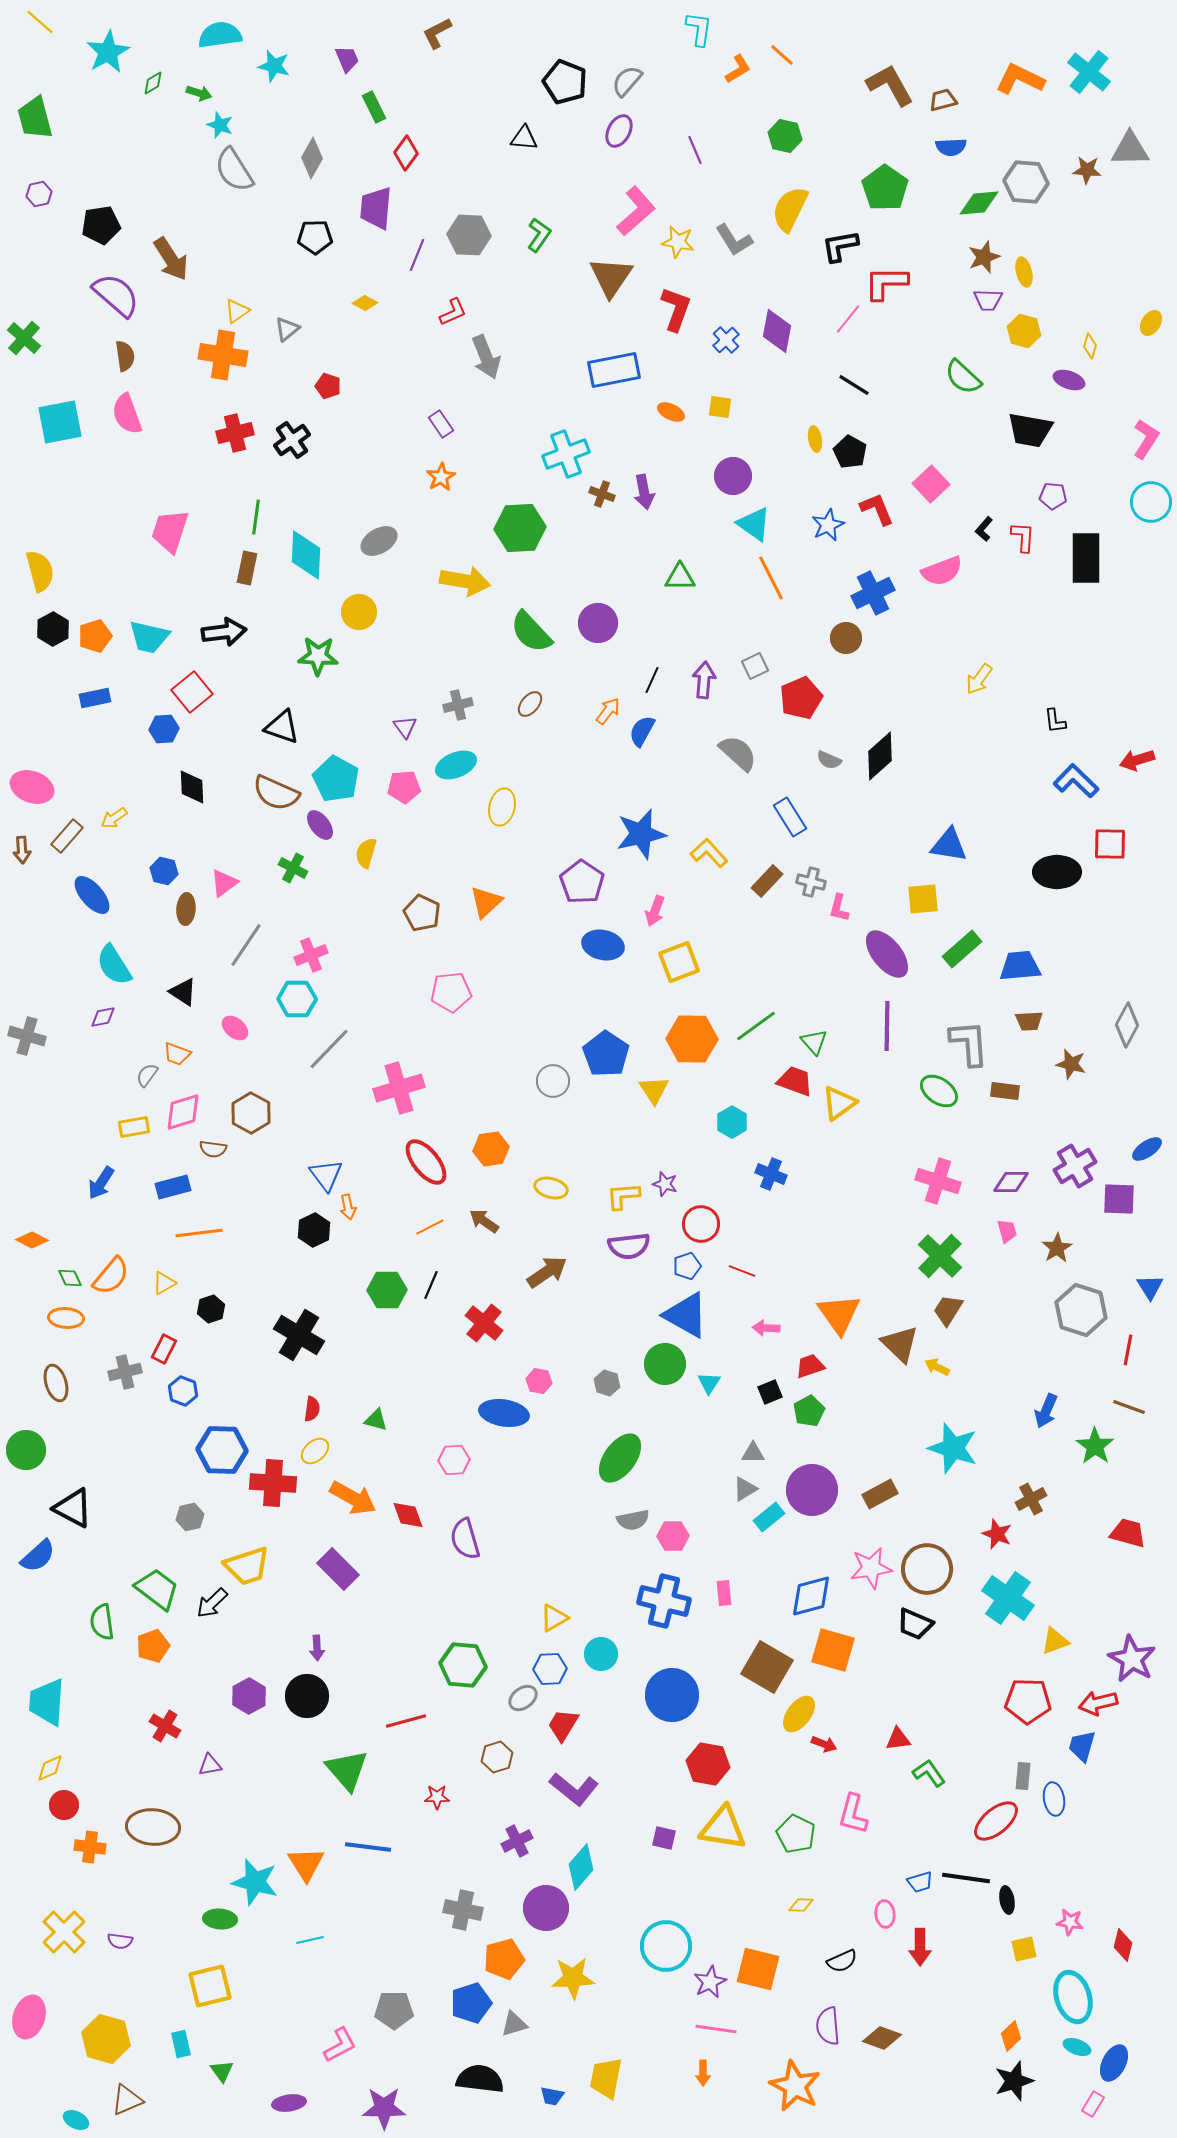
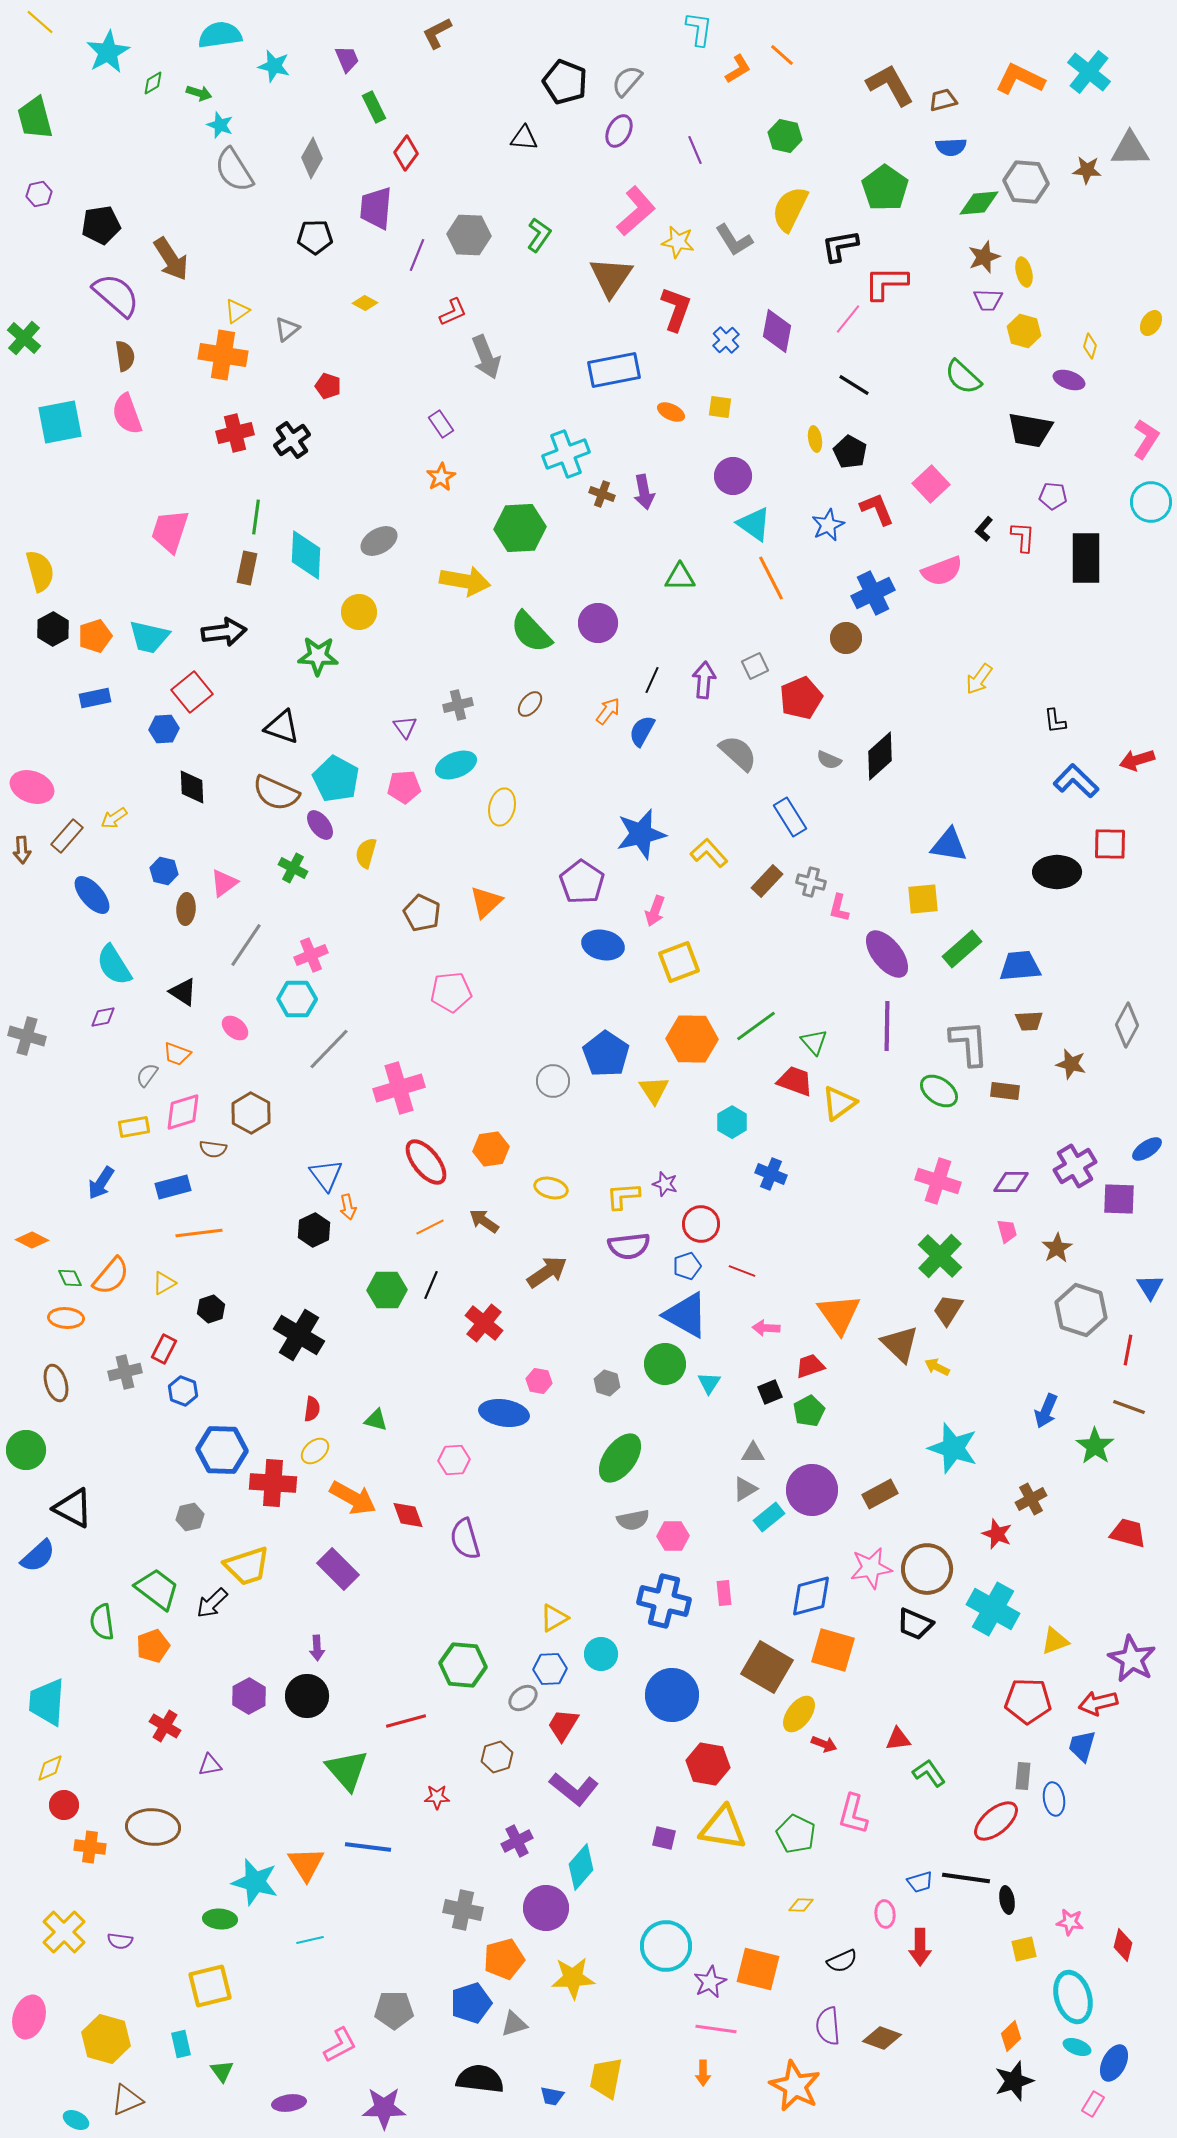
cyan cross at (1008, 1598): moved 15 px left, 11 px down; rotated 6 degrees counterclockwise
